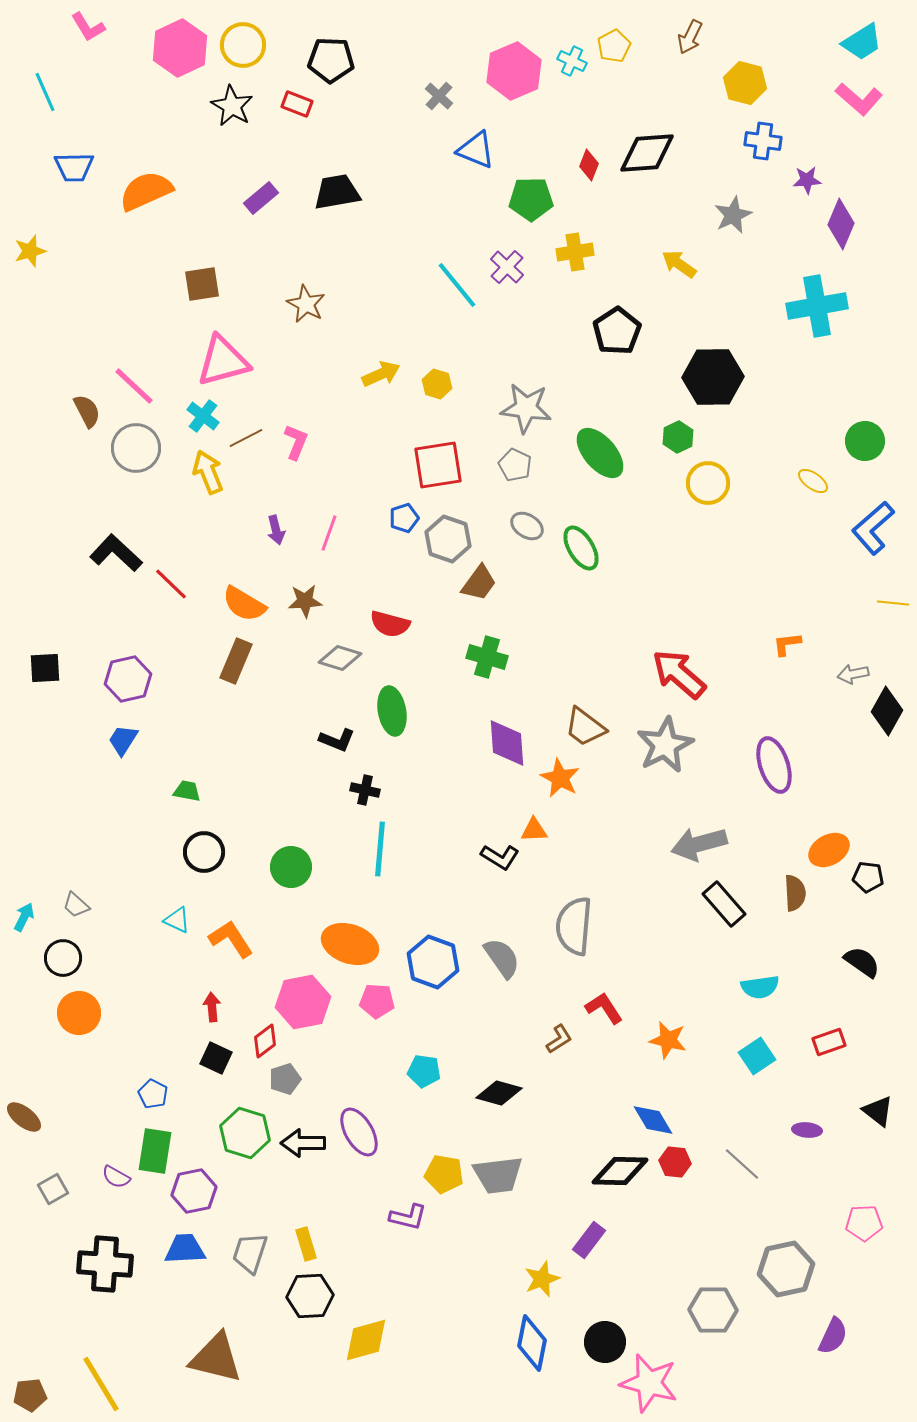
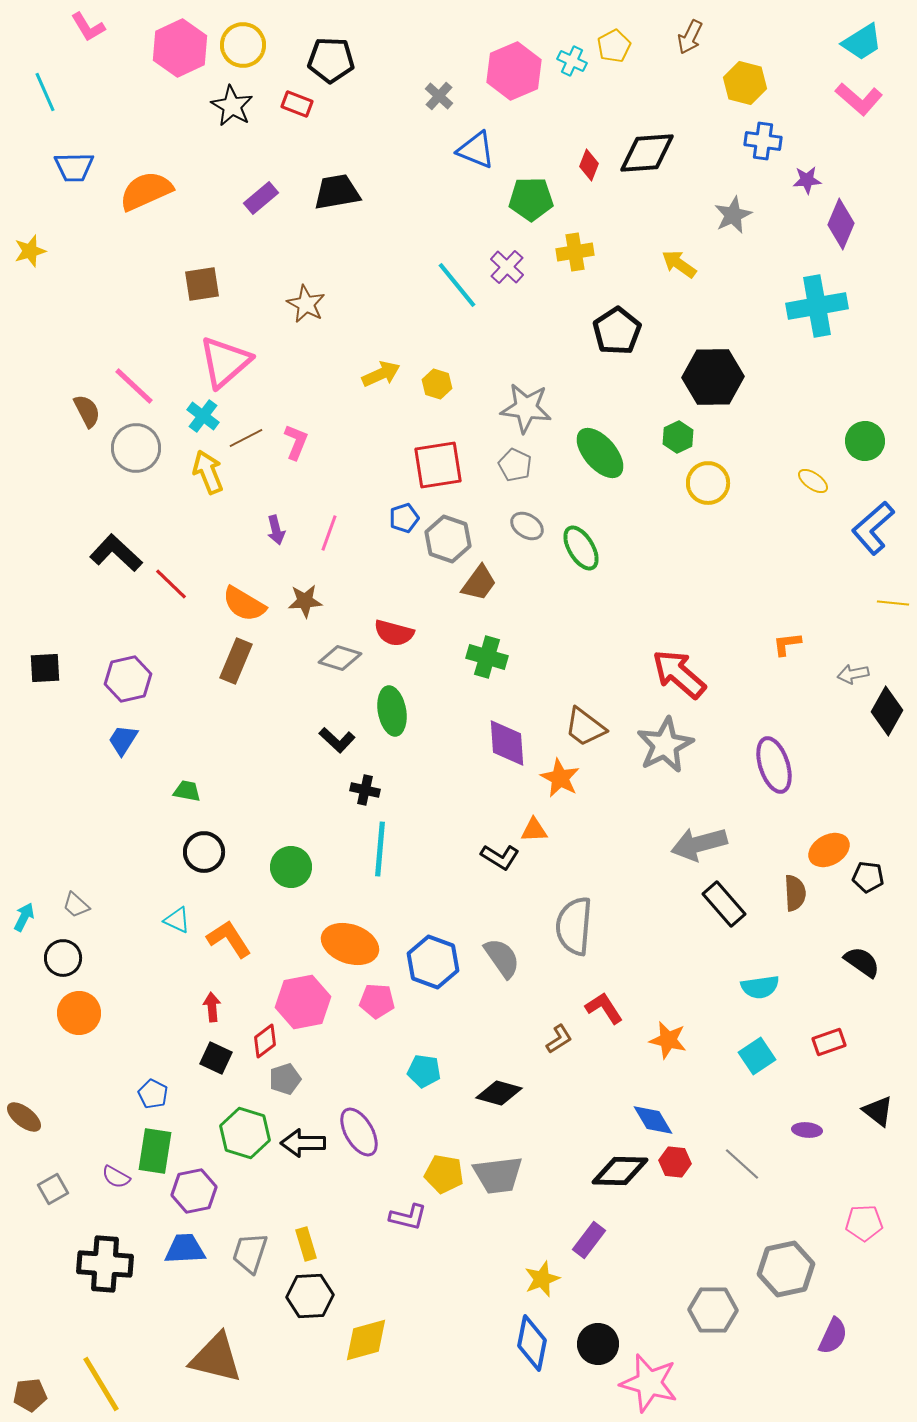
pink triangle at (223, 361): moved 2 px right, 1 px down; rotated 26 degrees counterclockwise
red semicircle at (390, 624): moved 4 px right, 9 px down
black L-shape at (337, 740): rotated 21 degrees clockwise
orange L-shape at (231, 939): moved 2 px left
black circle at (605, 1342): moved 7 px left, 2 px down
